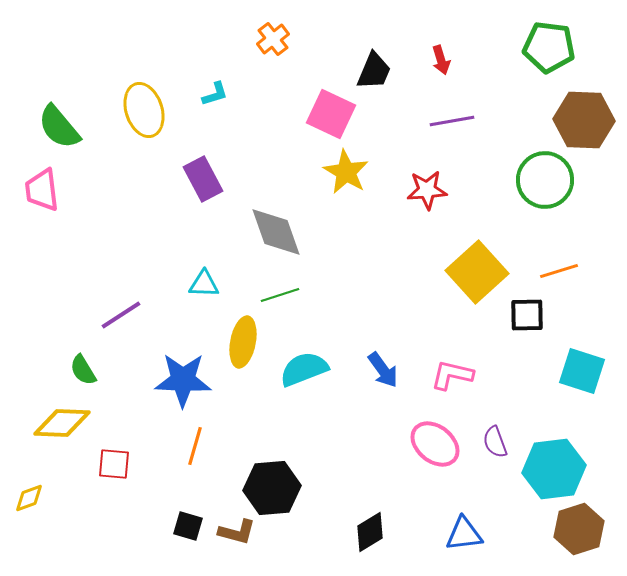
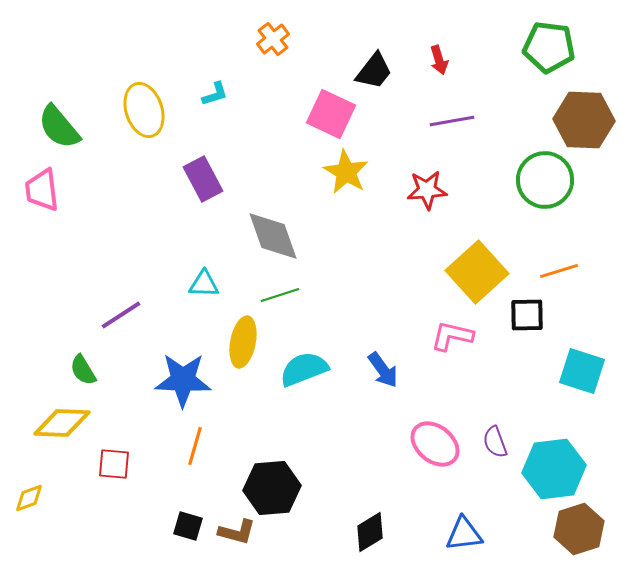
red arrow at (441, 60): moved 2 px left
black trapezoid at (374, 71): rotated 15 degrees clockwise
gray diamond at (276, 232): moved 3 px left, 4 px down
pink L-shape at (452, 375): moved 39 px up
